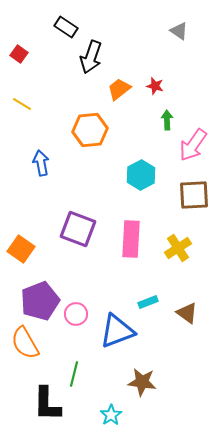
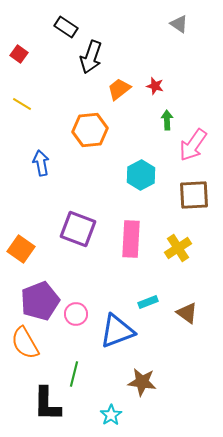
gray triangle: moved 7 px up
